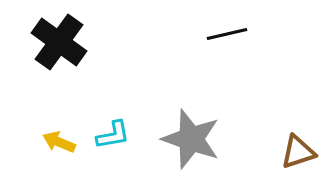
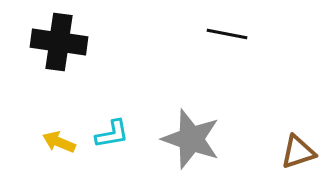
black line: rotated 24 degrees clockwise
black cross: rotated 28 degrees counterclockwise
cyan L-shape: moved 1 px left, 1 px up
